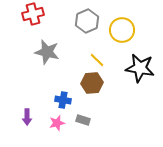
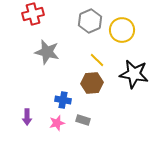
gray hexagon: moved 3 px right
black star: moved 6 px left, 6 px down
